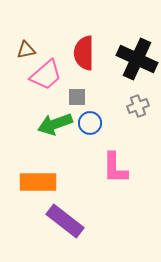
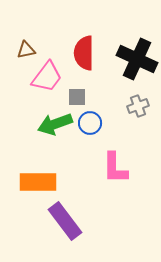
pink trapezoid: moved 1 px right, 2 px down; rotated 12 degrees counterclockwise
purple rectangle: rotated 15 degrees clockwise
